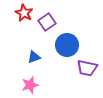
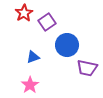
red star: rotated 12 degrees clockwise
blue triangle: moved 1 px left
pink star: rotated 18 degrees counterclockwise
